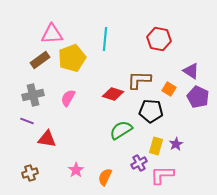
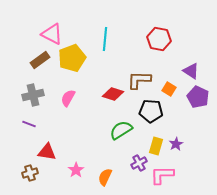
pink triangle: rotated 30 degrees clockwise
purple line: moved 2 px right, 3 px down
red triangle: moved 13 px down
